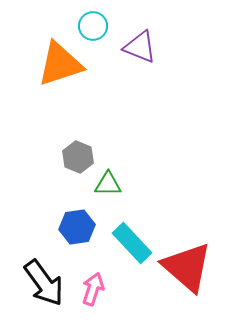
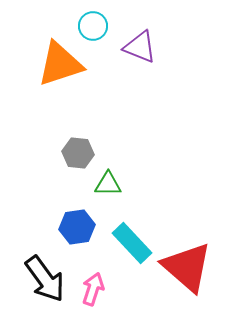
gray hexagon: moved 4 px up; rotated 16 degrees counterclockwise
black arrow: moved 1 px right, 4 px up
